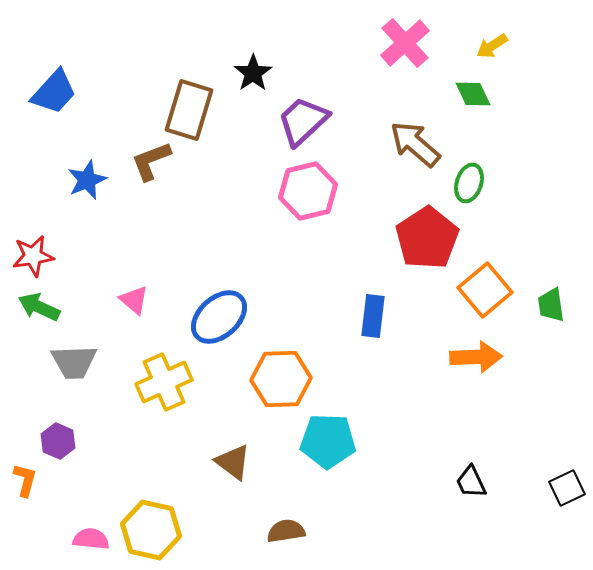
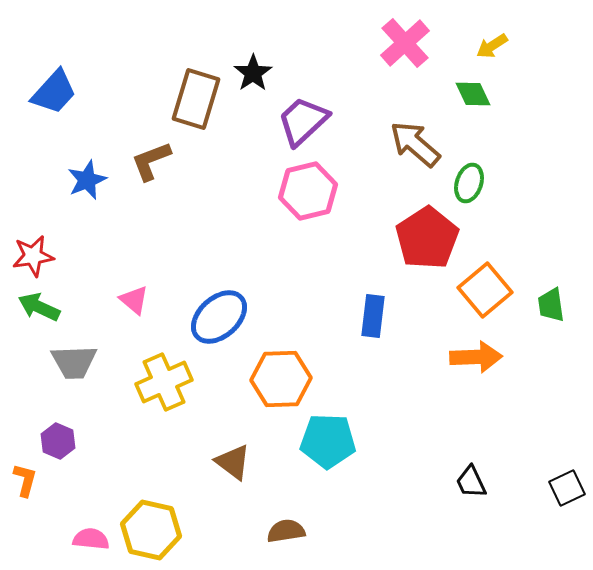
brown rectangle: moved 7 px right, 11 px up
